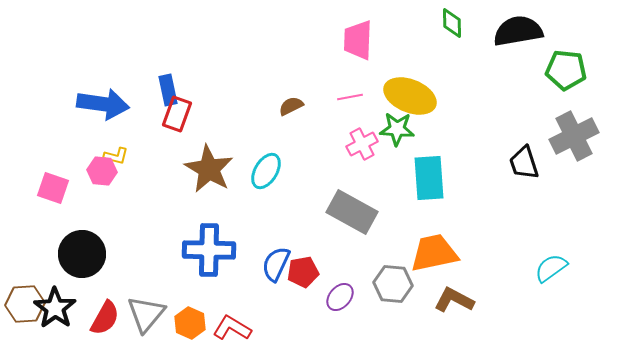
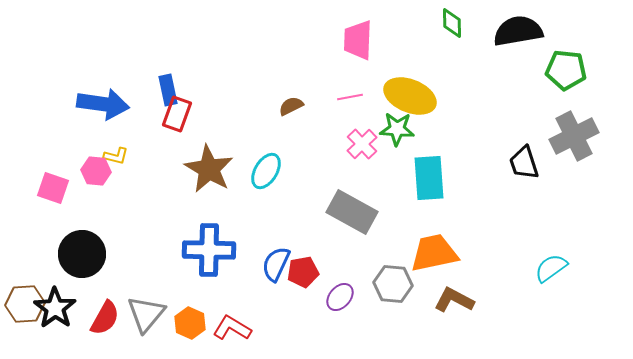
pink cross: rotated 16 degrees counterclockwise
pink hexagon: moved 6 px left
